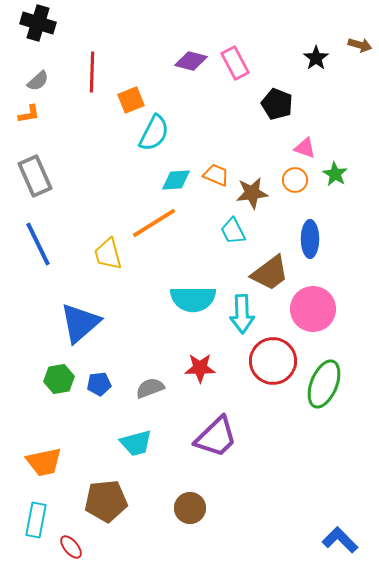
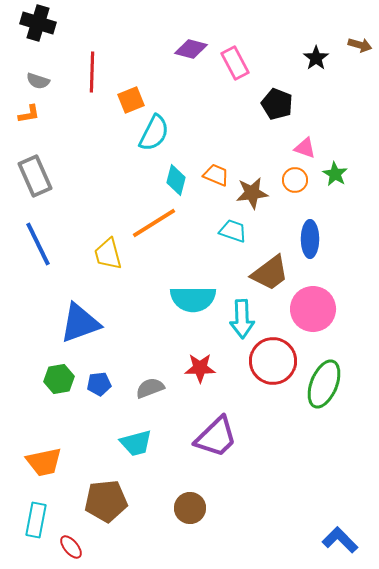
purple diamond at (191, 61): moved 12 px up
gray semicircle at (38, 81): rotated 60 degrees clockwise
cyan diamond at (176, 180): rotated 72 degrees counterclockwise
cyan trapezoid at (233, 231): rotated 136 degrees clockwise
cyan arrow at (242, 314): moved 5 px down
blue triangle at (80, 323): rotated 21 degrees clockwise
